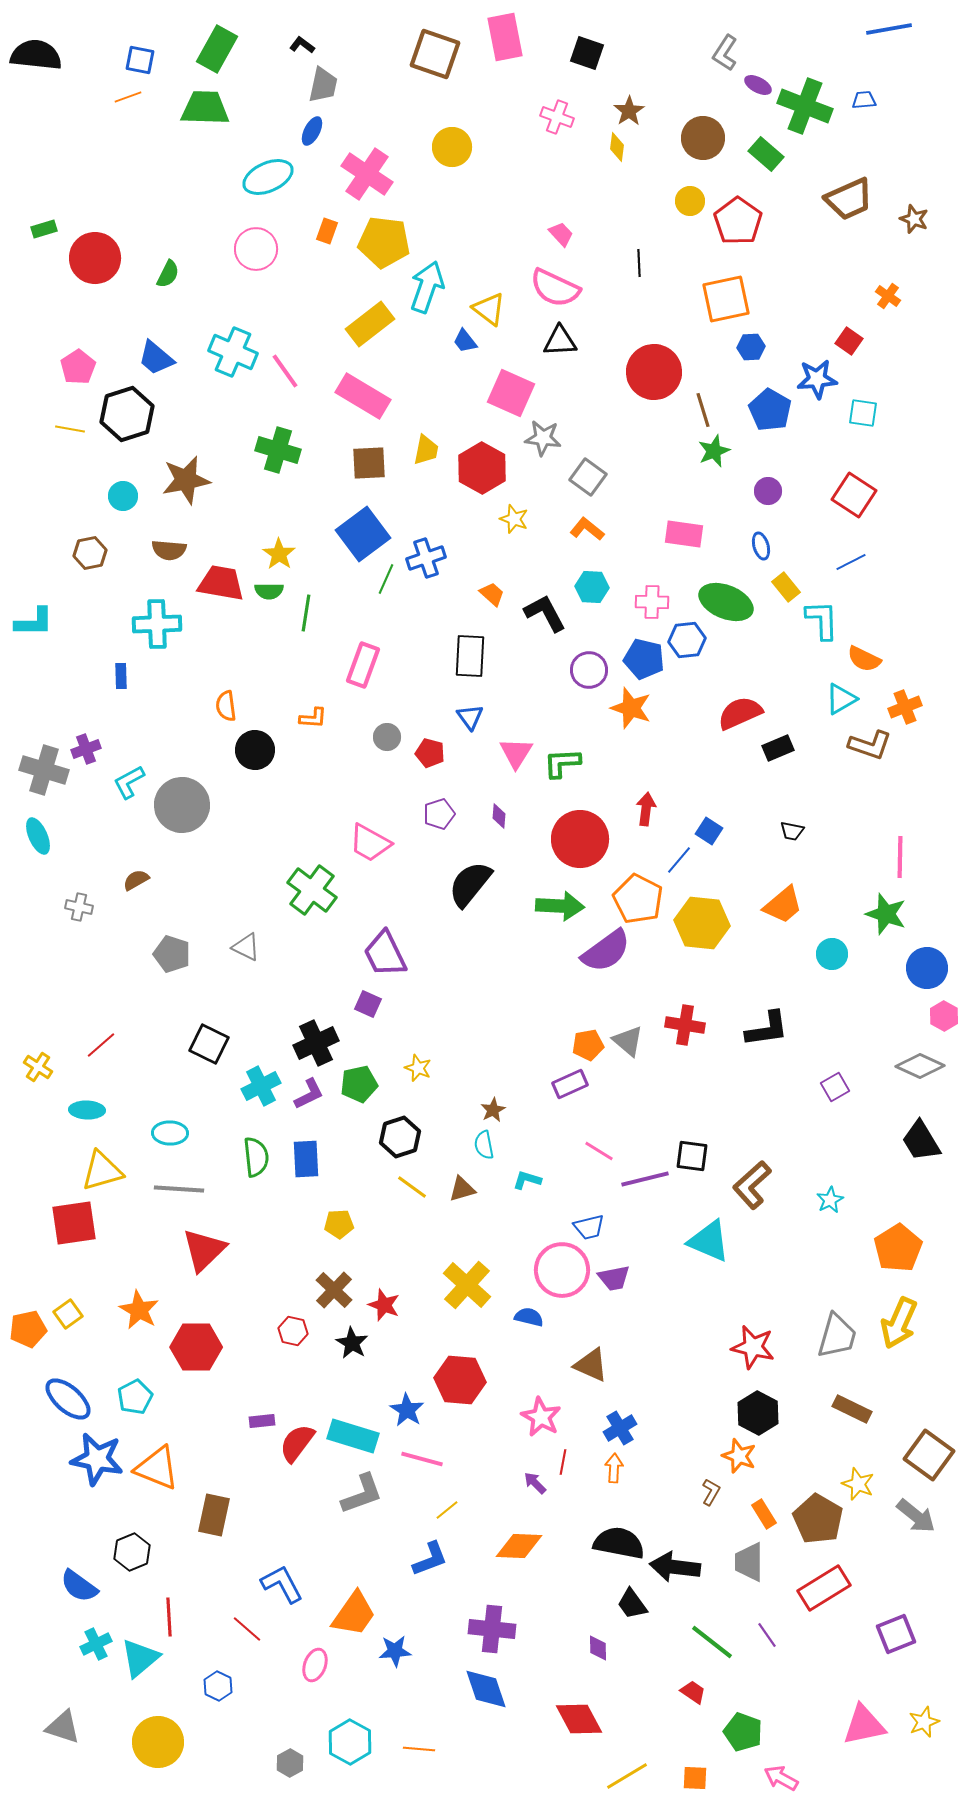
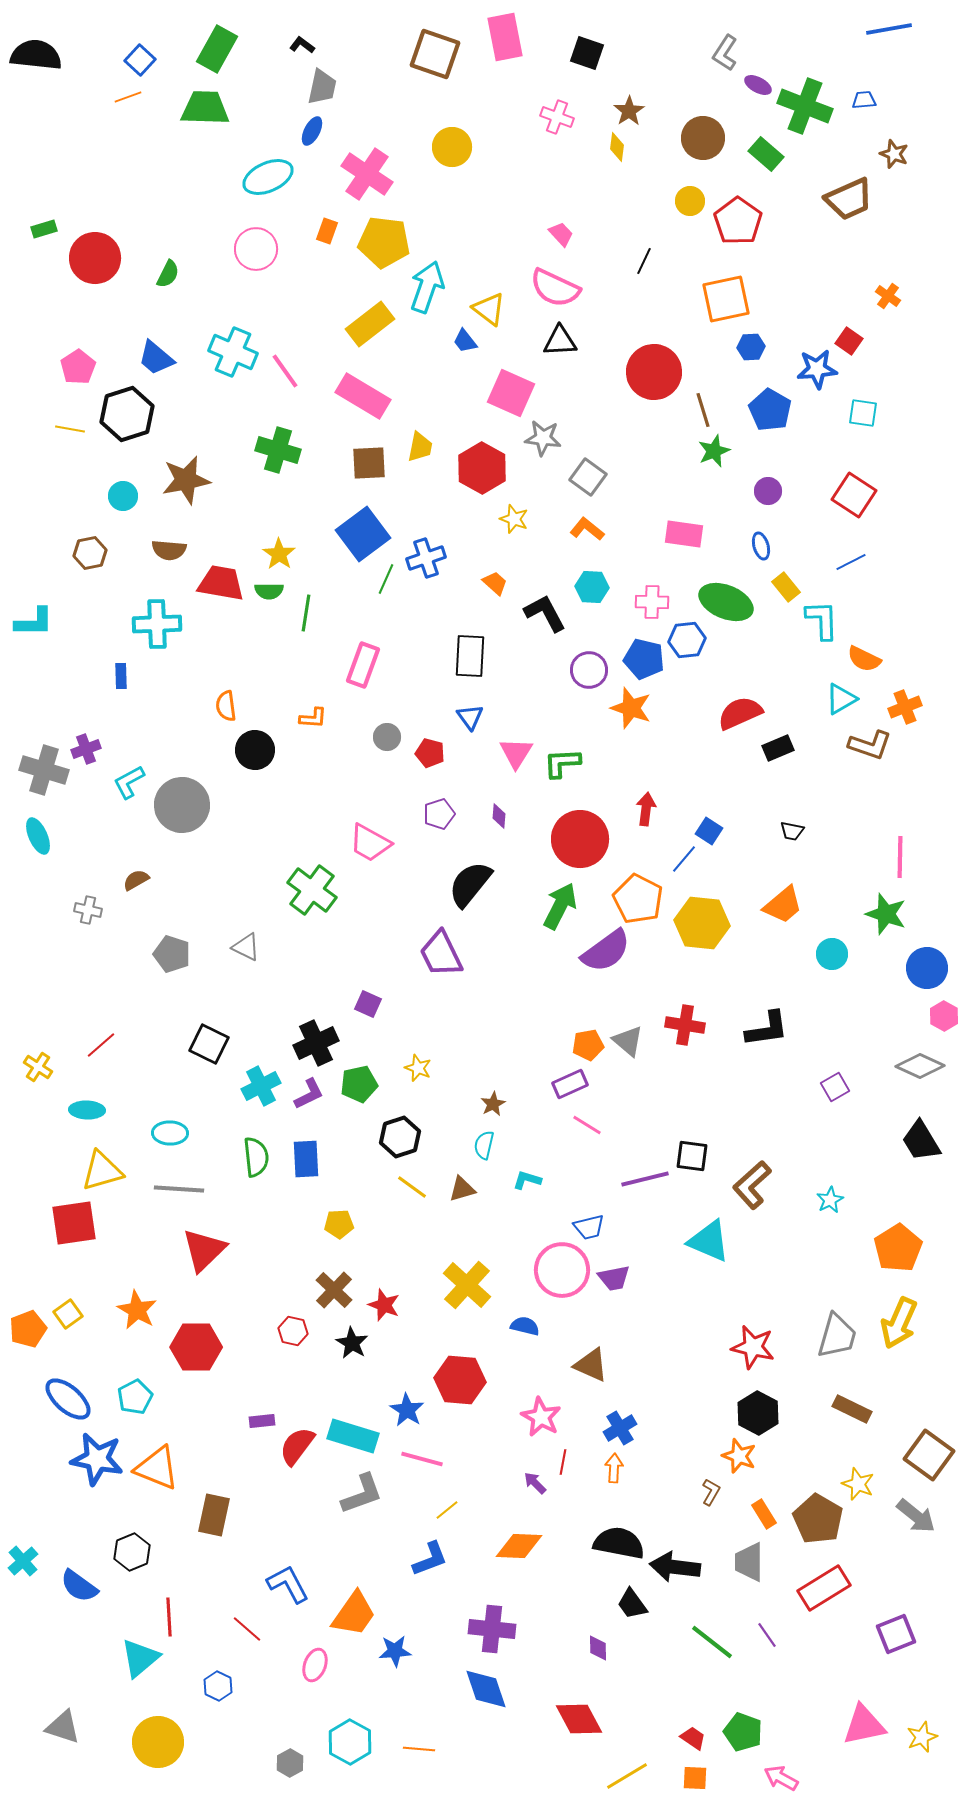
blue square at (140, 60): rotated 32 degrees clockwise
gray trapezoid at (323, 85): moved 1 px left, 2 px down
brown star at (914, 219): moved 20 px left, 65 px up
black line at (639, 263): moved 5 px right, 2 px up; rotated 28 degrees clockwise
blue star at (817, 379): moved 10 px up
yellow trapezoid at (426, 450): moved 6 px left, 3 px up
orange trapezoid at (492, 594): moved 3 px right, 11 px up
blue line at (679, 860): moved 5 px right, 1 px up
green arrow at (560, 906): rotated 66 degrees counterclockwise
gray cross at (79, 907): moved 9 px right, 3 px down
purple trapezoid at (385, 954): moved 56 px right
brown star at (493, 1110): moved 6 px up
cyan semicircle at (484, 1145): rotated 24 degrees clockwise
pink line at (599, 1151): moved 12 px left, 26 px up
orange star at (139, 1310): moved 2 px left
blue semicircle at (529, 1317): moved 4 px left, 9 px down
orange pentagon at (28, 1329): rotated 9 degrees counterclockwise
red semicircle at (297, 1443): moved 3 px down
blue L-shape at (282, 1584): moved 6 px right
cyan cross at (96, 1644): moved 73 px left, 83 px up; rotated 16 degrees counterclockwise
red trapezoid at (693, 1692): moved 46 px down
yellow star at (924, 1722): moved 2 px left, 15 px down
